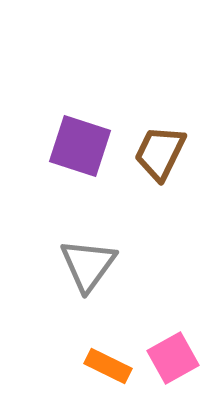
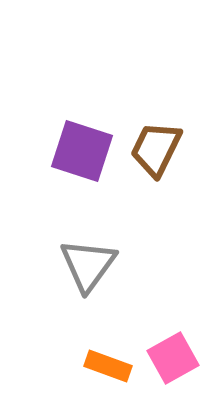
purple square: moved 2 px right, 5 px down
brown trapezoid: moved 4 px left, 4 px up
orange rectangle: rotated 6 degrees counterclockwise
